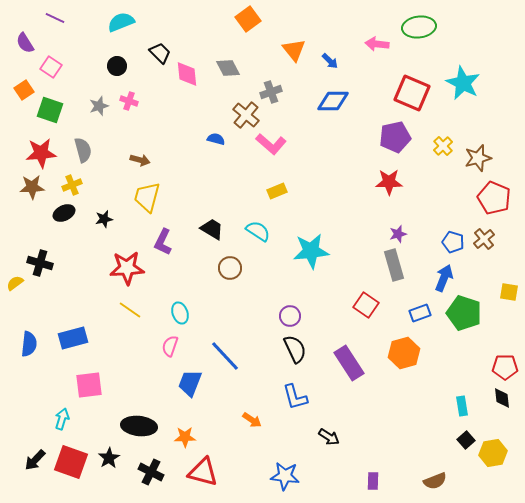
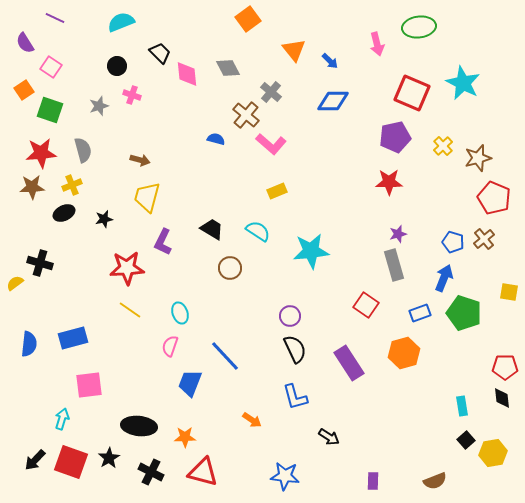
pink arrow at (377, 44): rotated 110 degrees counterclockwise
gray cross at (271, 92): rotated 30 degrees counterclockwise
pink cross at (129, 101): moved 3 px right, 6 px up
